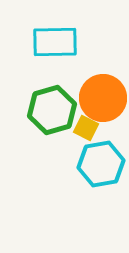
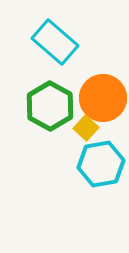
cyan rectangle: rotated 42 degrees clockwise
green hexagon: moved 2 px left, 4 px up; rotated 15 degrees counterclockwise
yellow square: rotated 15 degrees clockwise
